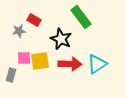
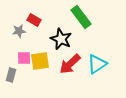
red arrow: rotated 135 degrees clockwise
